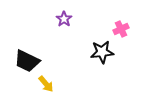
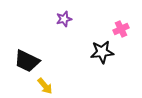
purple star: rotated 21 degrees clockwise
yellow arrow: moved 1 px left, 2 px down
